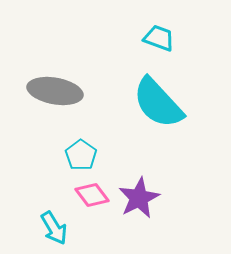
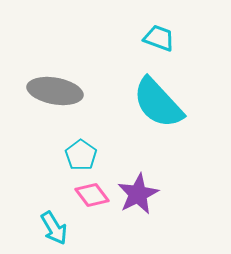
purple star: moved 1 px left, 4 px up
